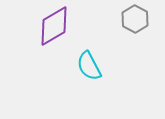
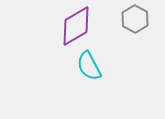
purple diamond: moved 22 px right
